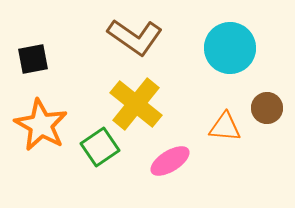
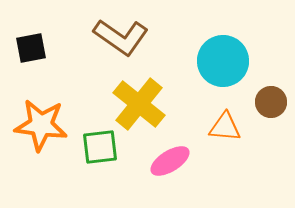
brown L-shape: moved 14 px left
cyan circle: moved 7 px left, 13 px down
black square: moved 2 px left, 11 px up
yellow cross: moved 3 px right
brown circle: moved 4 px right, 6 px up
orange star: rotated 22 degrees counterclockwise
green square: rotated 27 degrees clockwise
